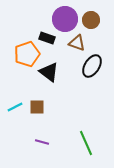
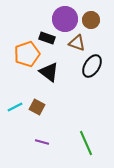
brown square: rotated 28 degrees clockwise
